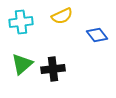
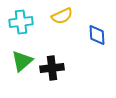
blue diamond: rotated 35 degrees clockwise
green triangle: moved 3 px up
black cross: moved 1 px left, 1 px up
